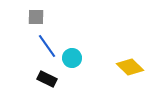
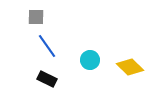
cyan circle: moved 18 px right, 2 px down
